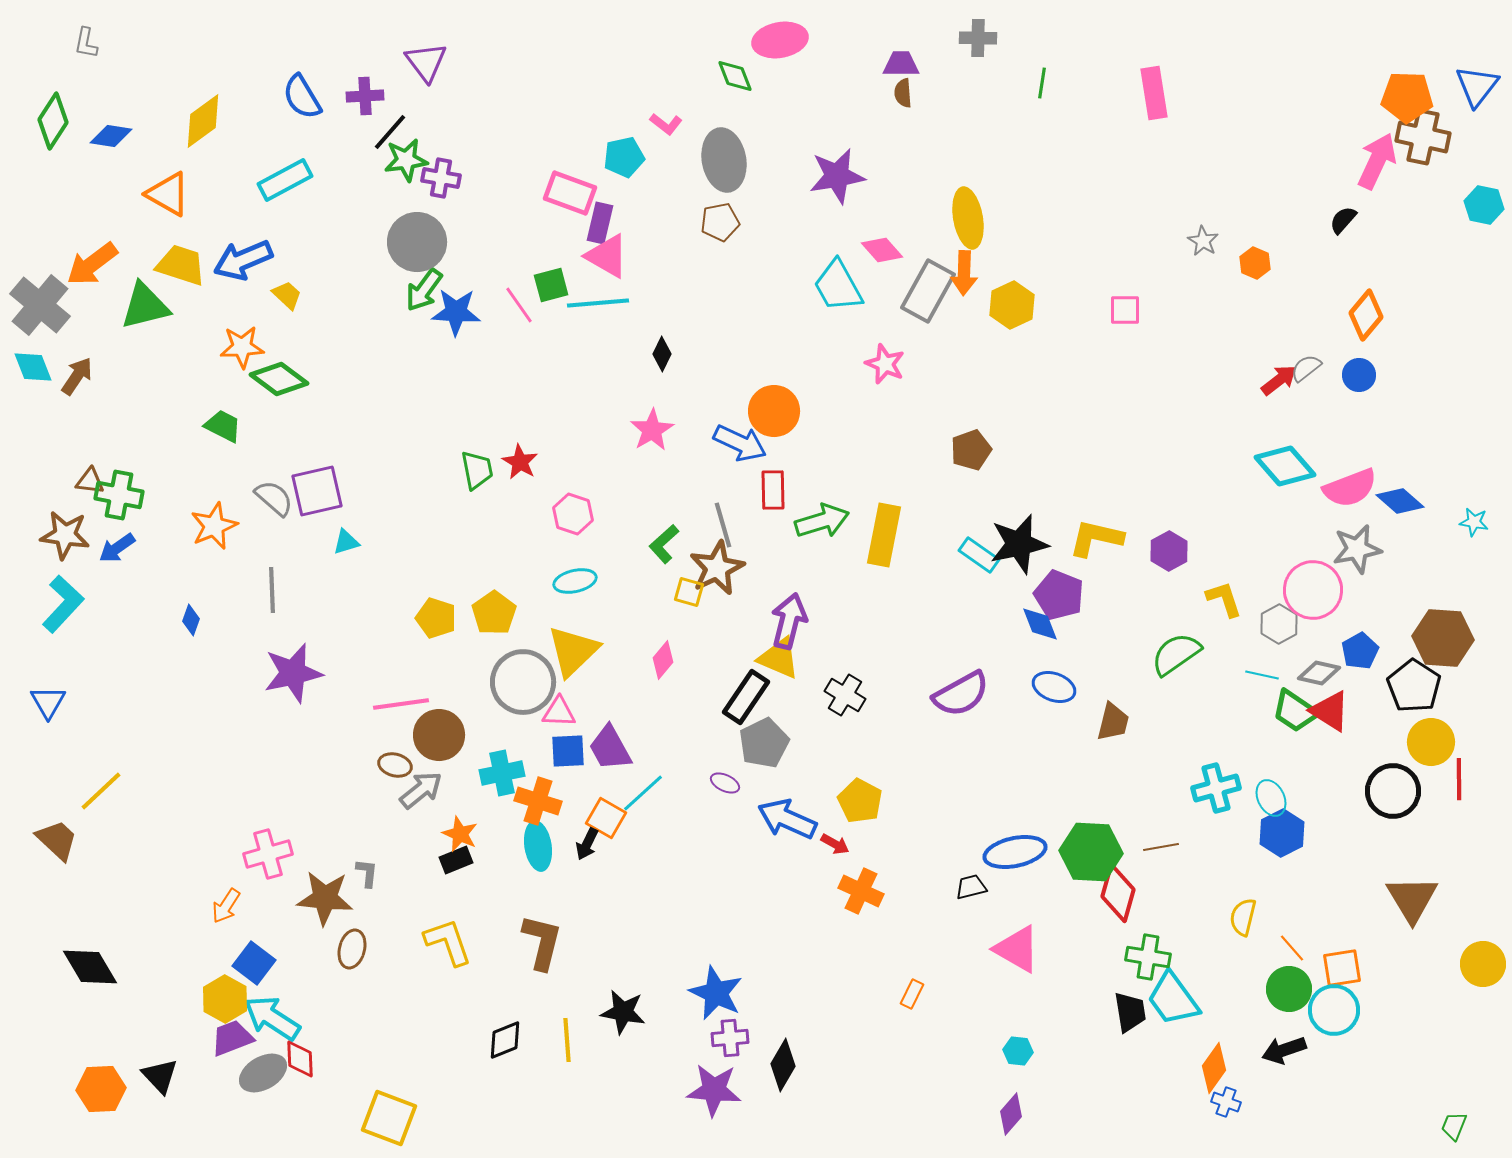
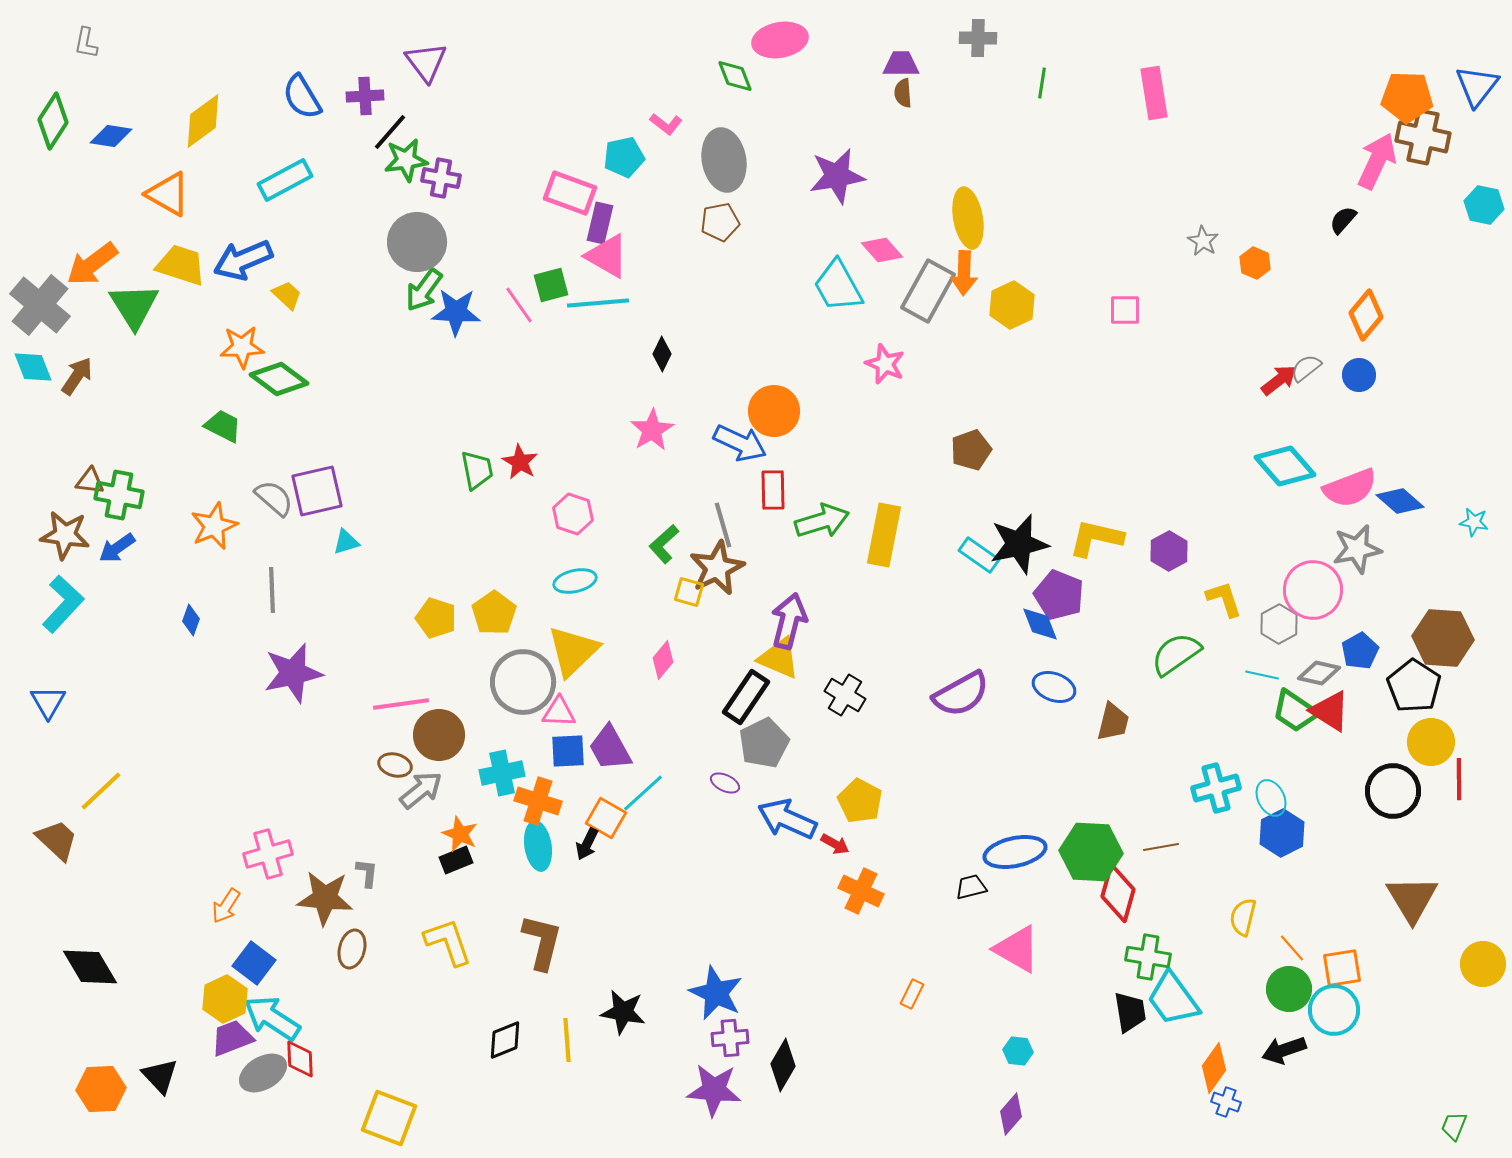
green triangle at (145, 306): moved 11 px left; rotated 48 degrees counterclockwise
yellow hexagon at (225, 999): rotated 6 degrees clockwise
